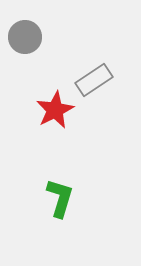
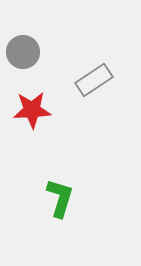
gray circle: moved 2 px left, 15 px down
red star: moved 23 px left; rotated 24 degrees clockwise
